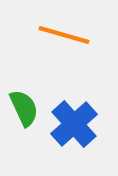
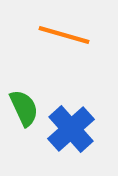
blue cross: moved 3 px left, 5 px down
